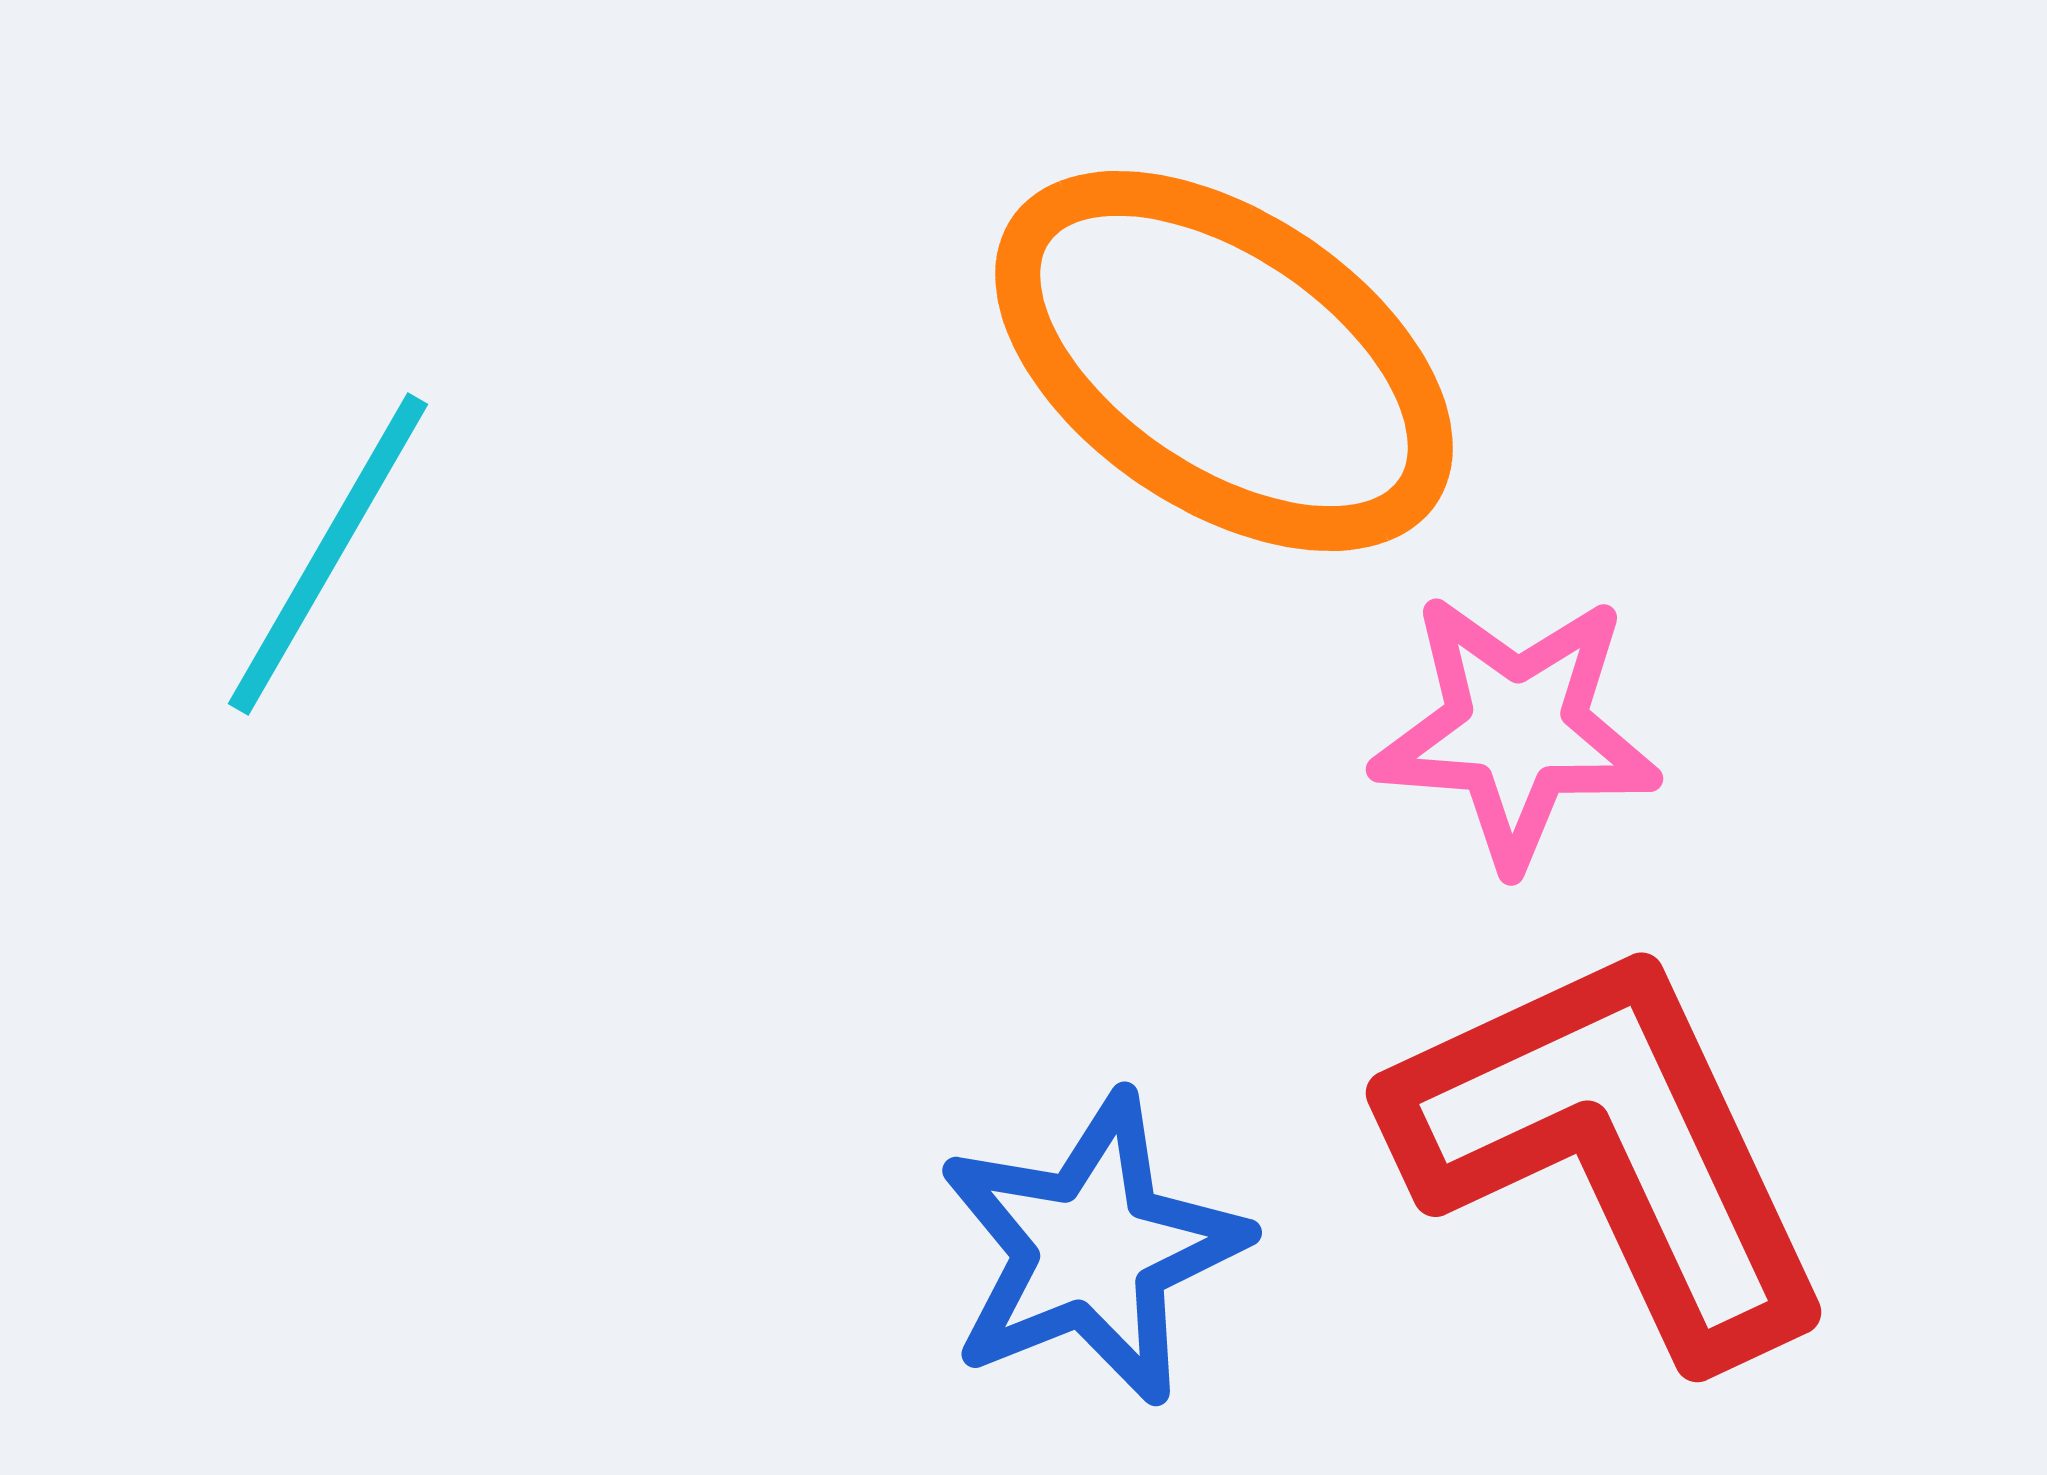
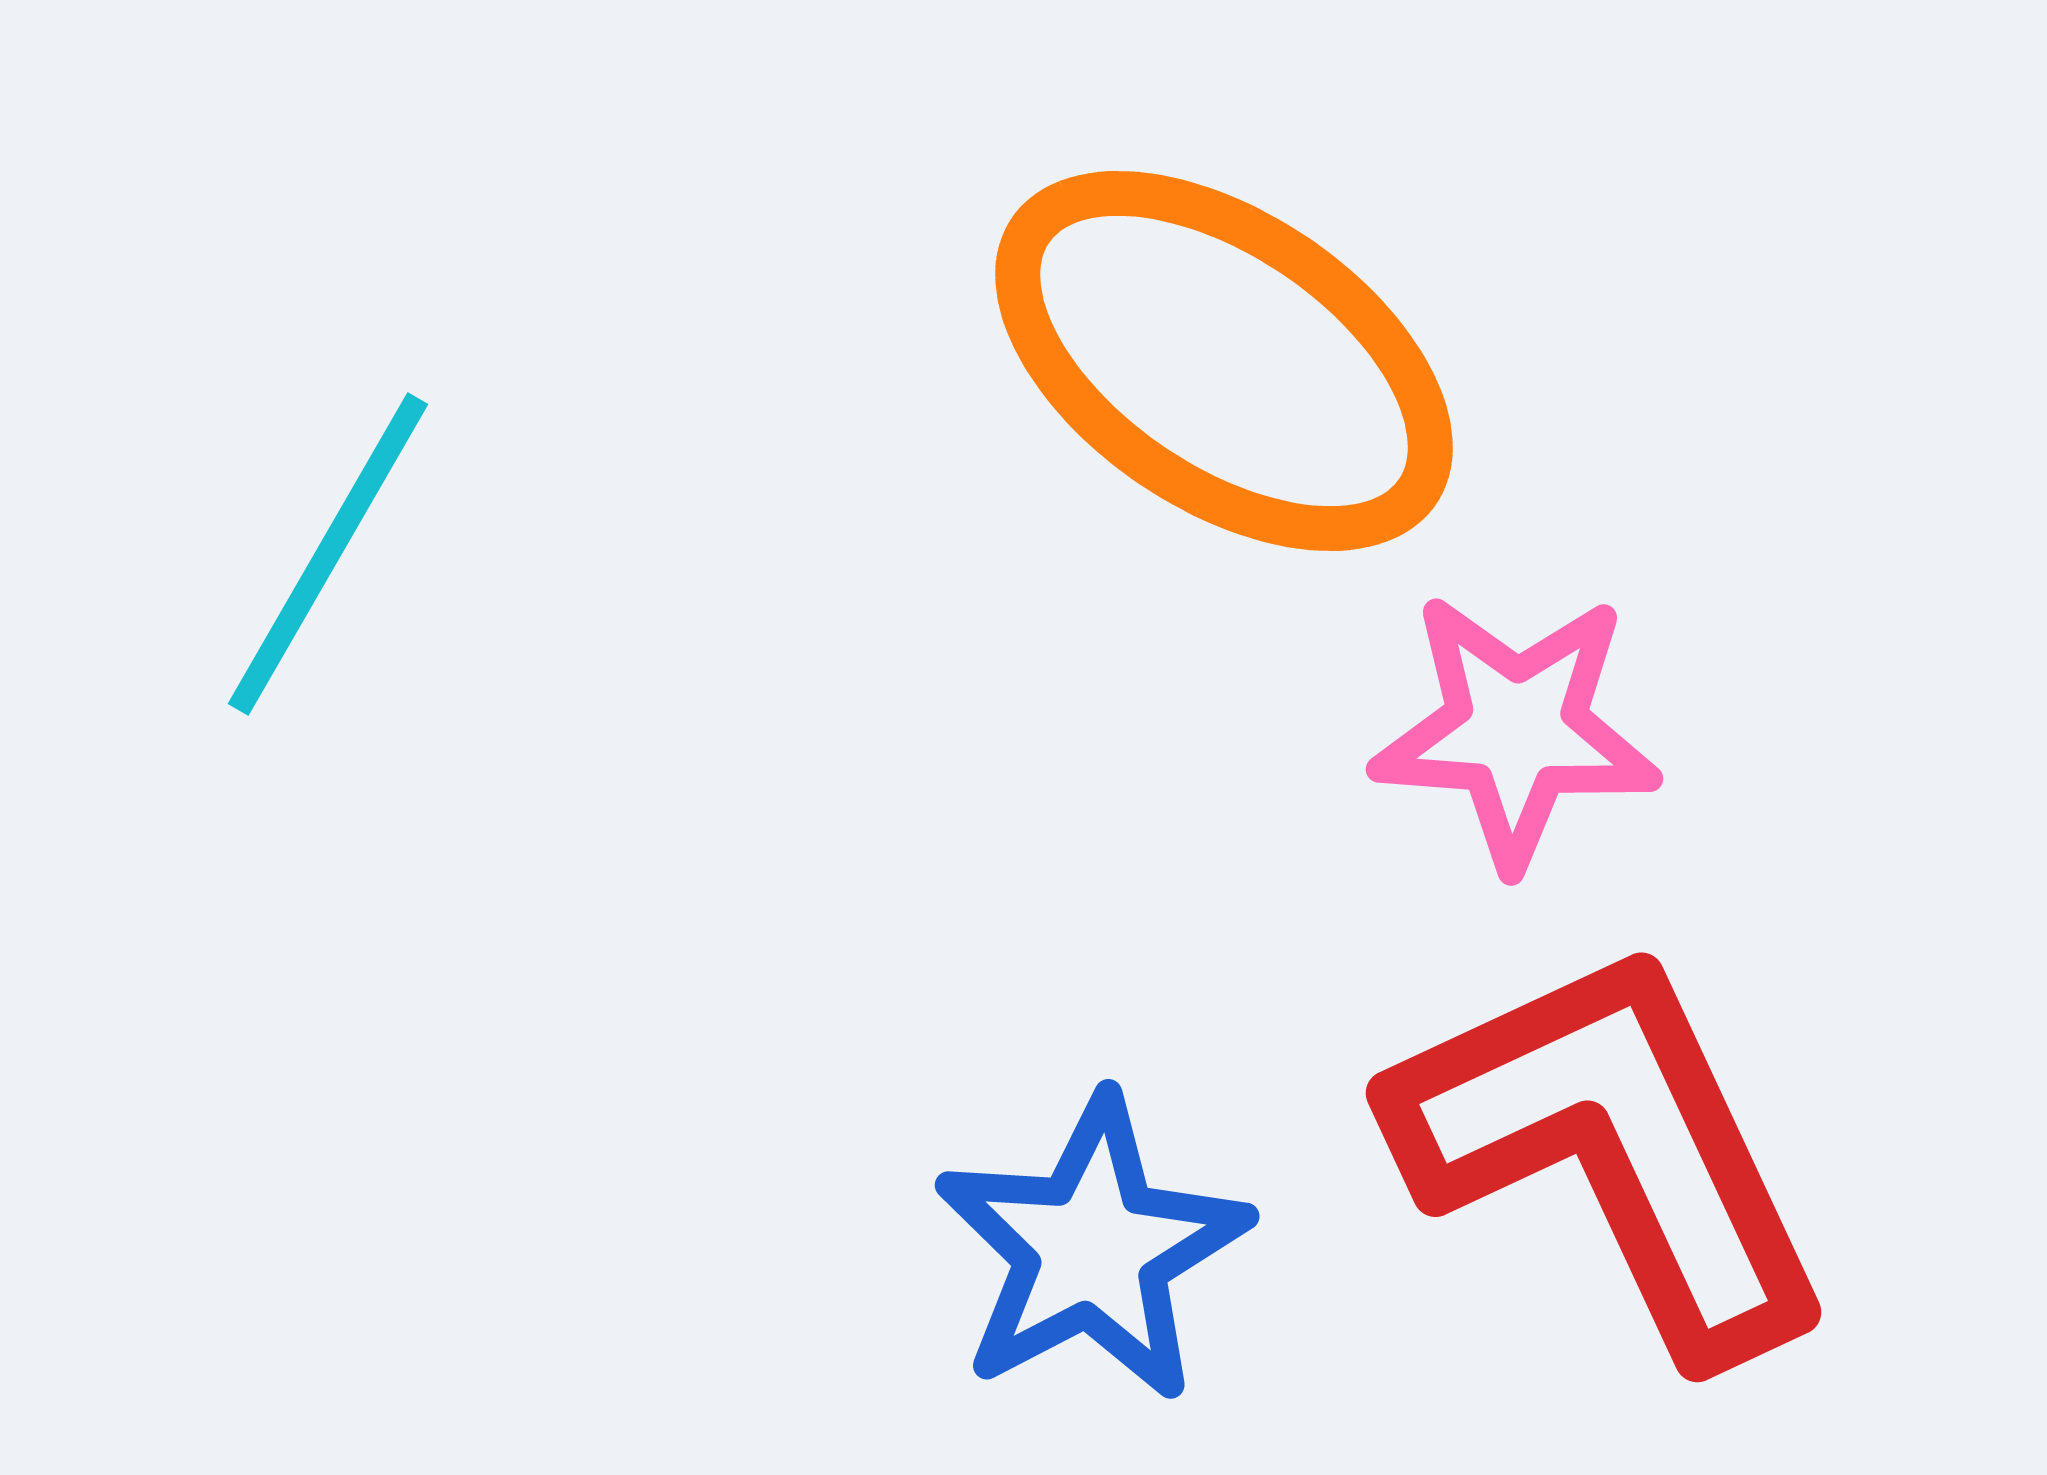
blue star: rotated 6 degrees counterclockwise
